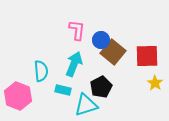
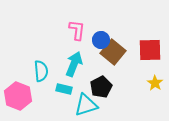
red square: moved 3 px right, 6 px up
cyan rectangle: moved 1 px right, 1 px up
